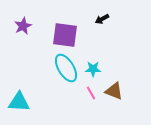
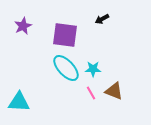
cyan ellipse: rotated 12 degrees counterclockwise
